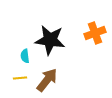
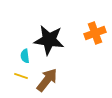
black star: moved 1 px left
yellow line: moved 1 px right, 2 px up; rotated 24 degrees clockwise
